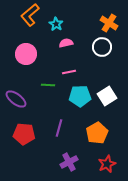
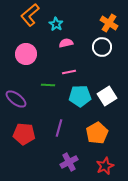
red star: moved 2 px left, 2 px down
